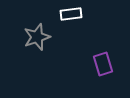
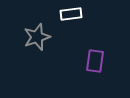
purple rectangle: moved 8 px left, 3 px up; rotated 25 degrees clockwise
